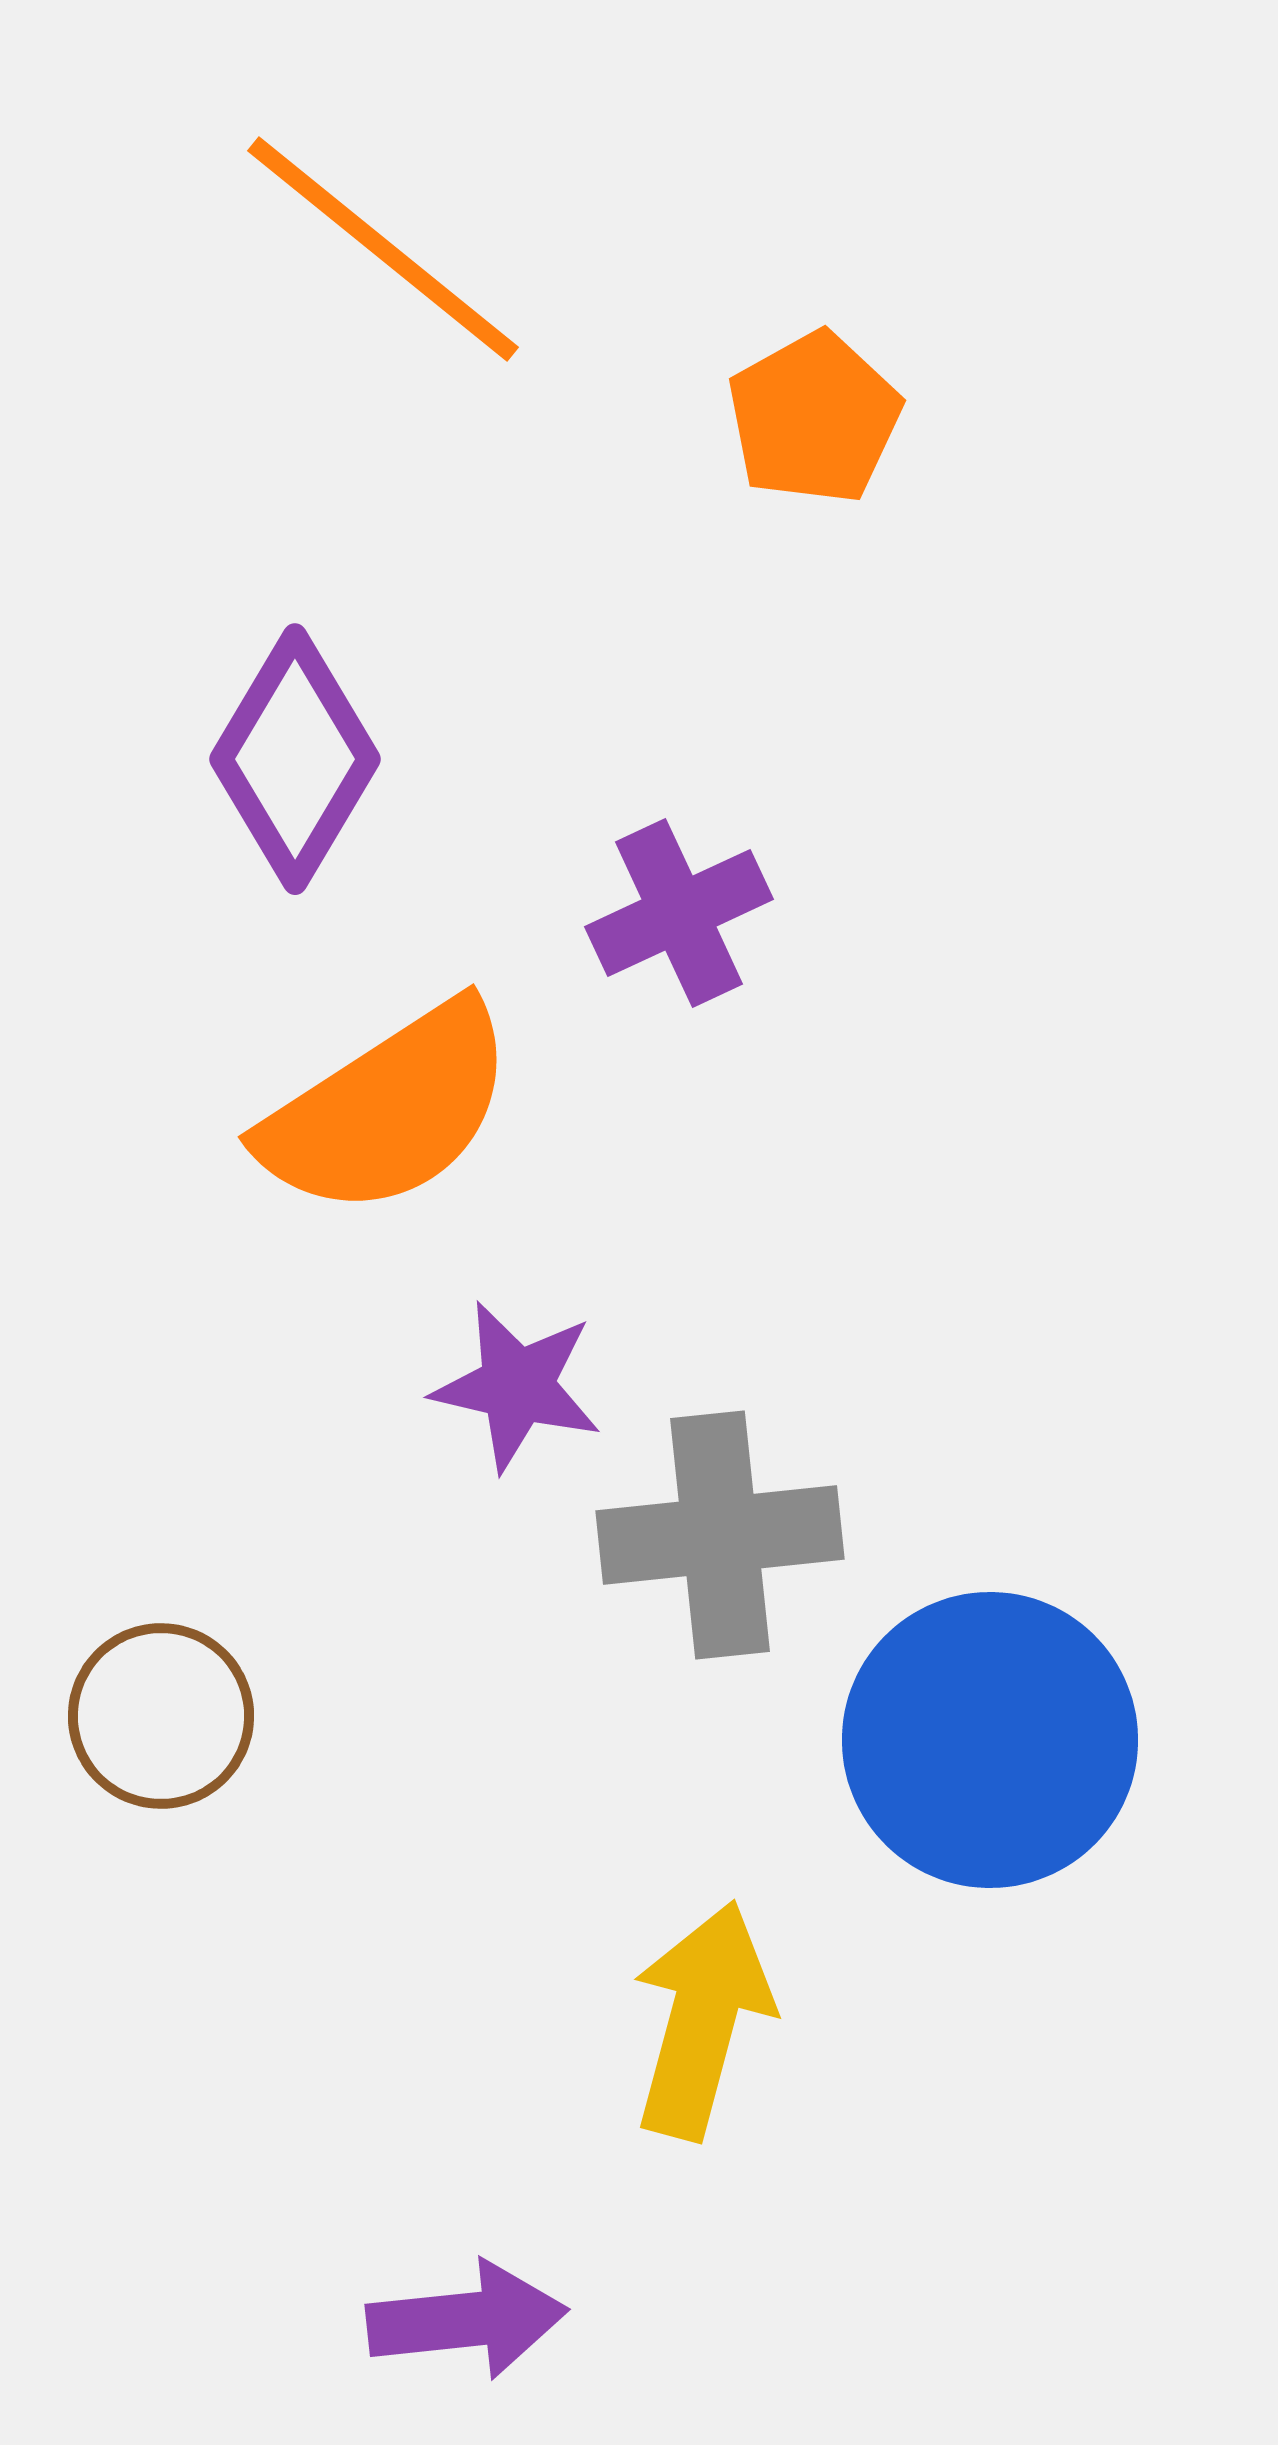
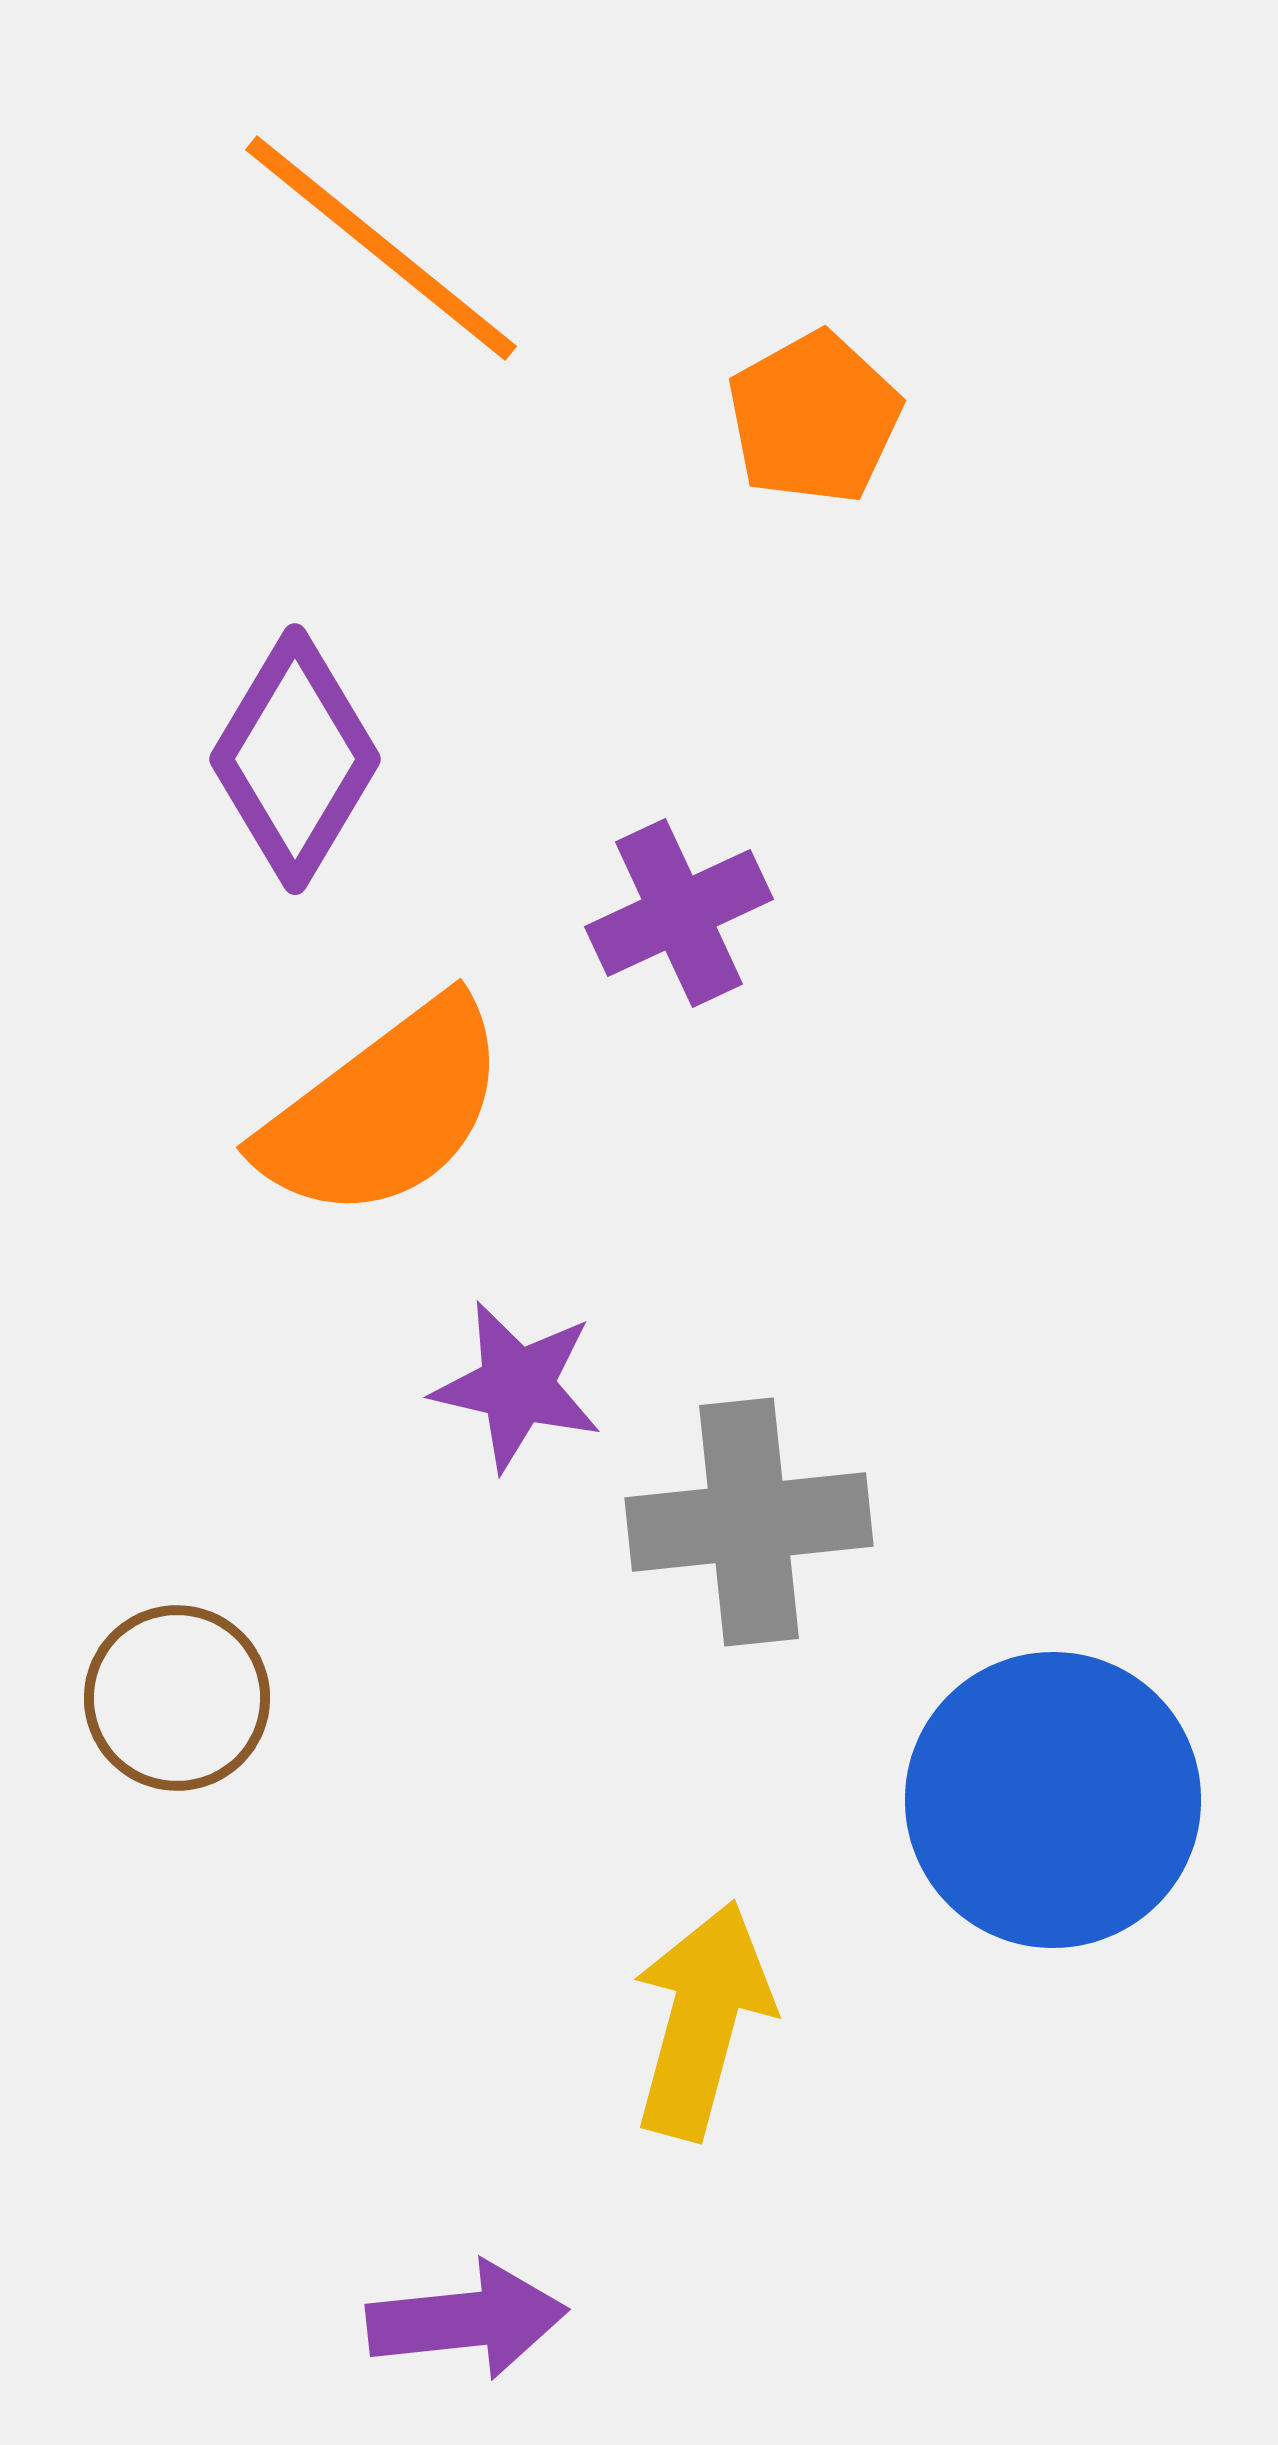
orange line: moved 2 px left, 1 px up
orange semicircle: moved 4 px left; rotated 4 degrees counterclockwise
gray cross: moved 29 px right, 13 px up
brown circle: moved 16 px right, 18 px up
blue circle: moved 63 px right, 60 px down
